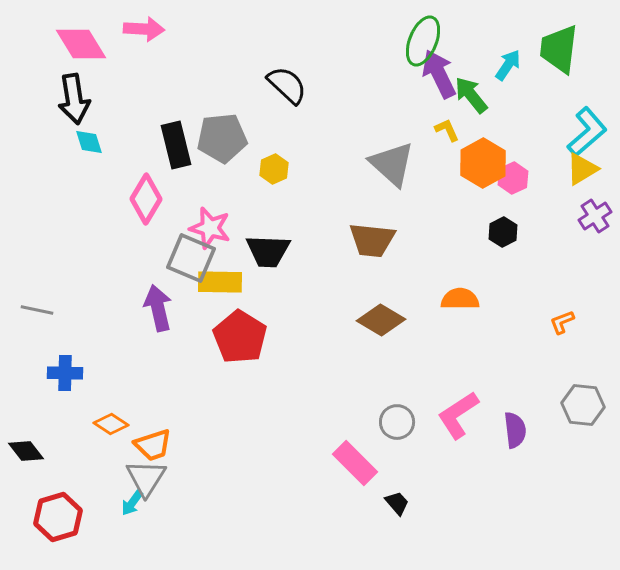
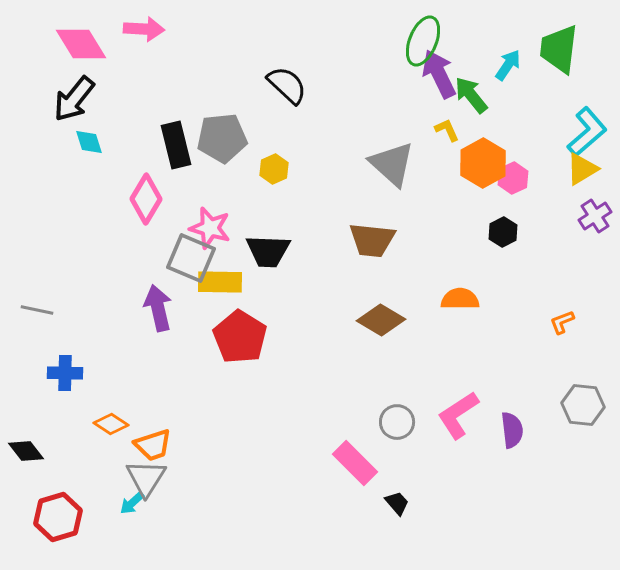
black arrow at (74, 99): rotated 48 degrees clockwise
purple semicircle at (515, 430): moved 3 px left
cyan arrow at (132, 503): rotated 12 degrees clockwise
